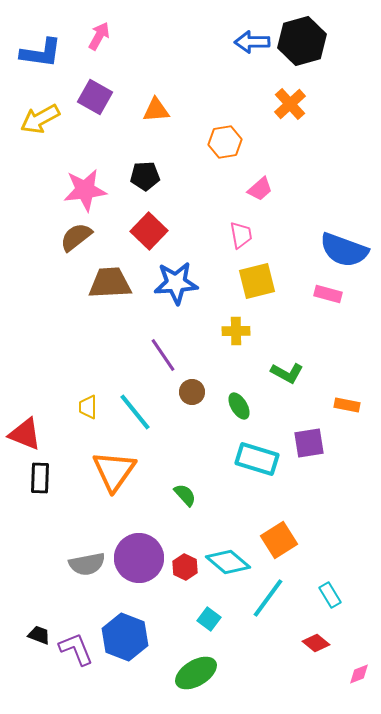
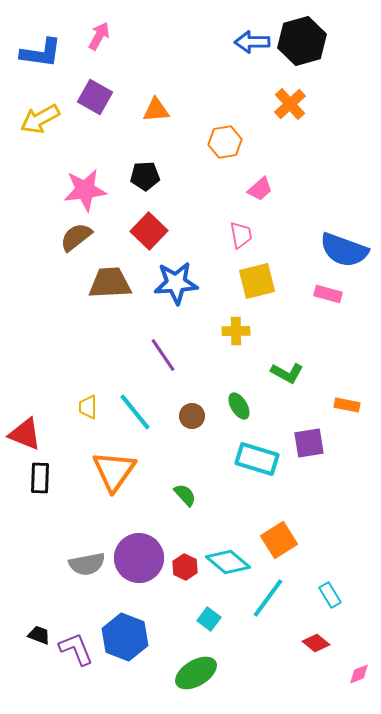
brown circle at (192, 392): moved 24 px down
